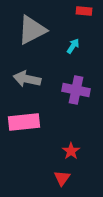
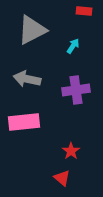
purple cross: rotated 20 degrees counterclockwise
red triangle: rotated 24 degrees counterclockwise
